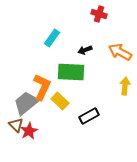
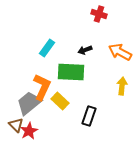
cyan rectangle: moved 5 px left, 10 px down
yellow arrow: moved 3 px left
gray trapezoid: moved 3 px right
black rectangle: rotated 42 degrees counterclockwise
